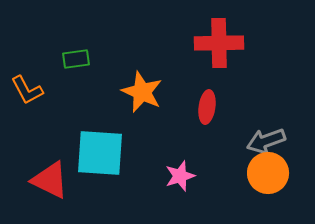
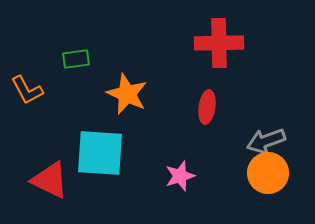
orange star: moved 15 px left, 2 px down
